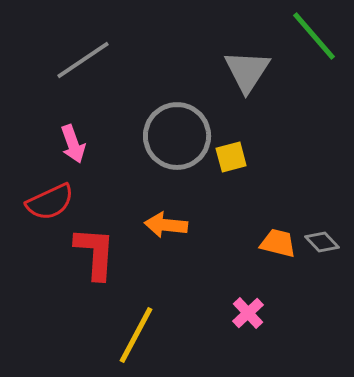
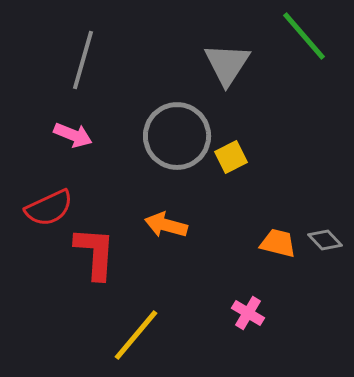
green line: moved 10 px left
gray line: rotated 40 degrees counterclockwise
gray triangle: moved 20 px left, 7 px up
pink arrow: moved 9 px up; rotated 48 degrees counterclockwise
yellow square: rotated 12 degrees counterclockwise
red semicircle: moved 1 px left, 6 px down
orange arrow: rotated 9 degrees clockwise
gray diamond: moved 3 px right, 2 px up
pink cross: rotated 16 degrees counterclockwise
yellow line: rotated 12 degrees clockwise
